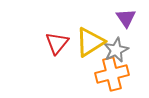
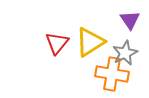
purple triangle: moved 4 px right, 2 px down
gray star: moved 9 px right, 3 px down
orange cross: rotated 24 degrees clockwise
